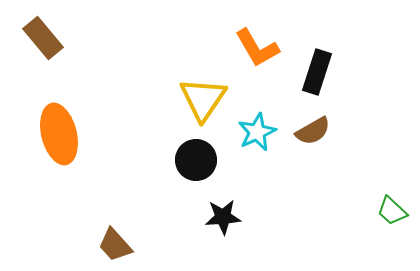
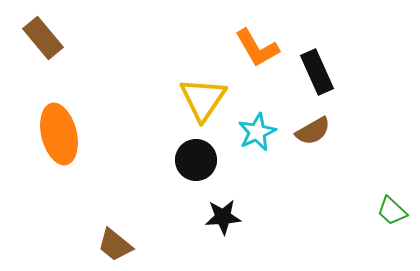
black rectangle: rotated 42 degrees counterclockwise
brown trapezoid: rotated 9 degrees counterclockwise
